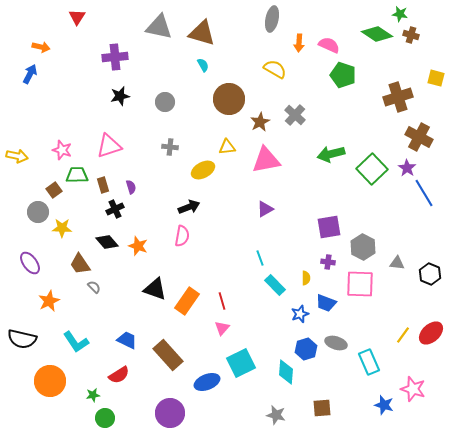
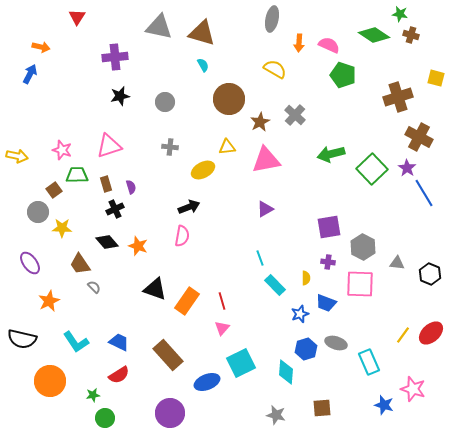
green diamond at (377, 34): moved 3 px left, 1 px down
brown rectangle at (103, 185): moved 3 px right, 1 px up
blue trapezoid at (127, 340): moved 8 px left, 2 px down
